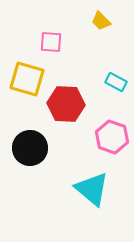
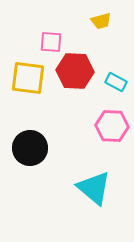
yellow trapezoid: rotated 60 degrees counterclockwise
yellow square: moved 1 px right, 1 px up; rotated 9 degrees counterclockwise
red hexagon: moved 9 px right, 33 px up
pink hexagon: moved 11 px up; rotated 16 degrees counterclockwise
cyan triangle: moved 2 px right, 1 px up
